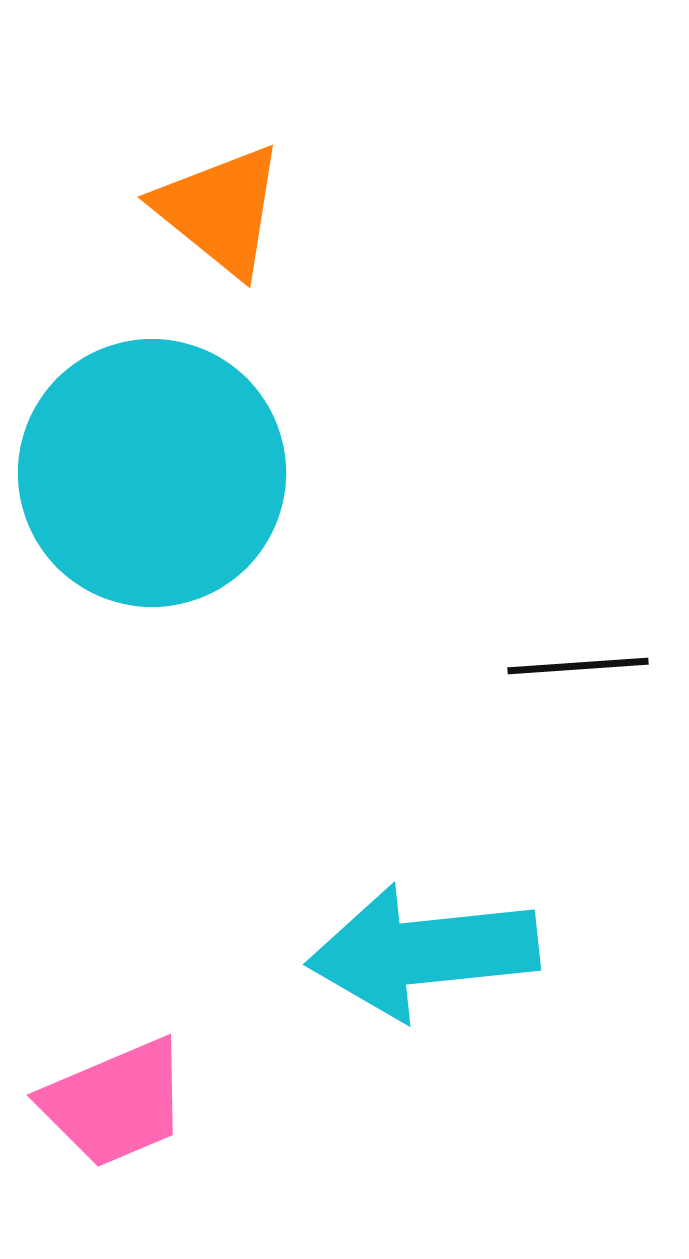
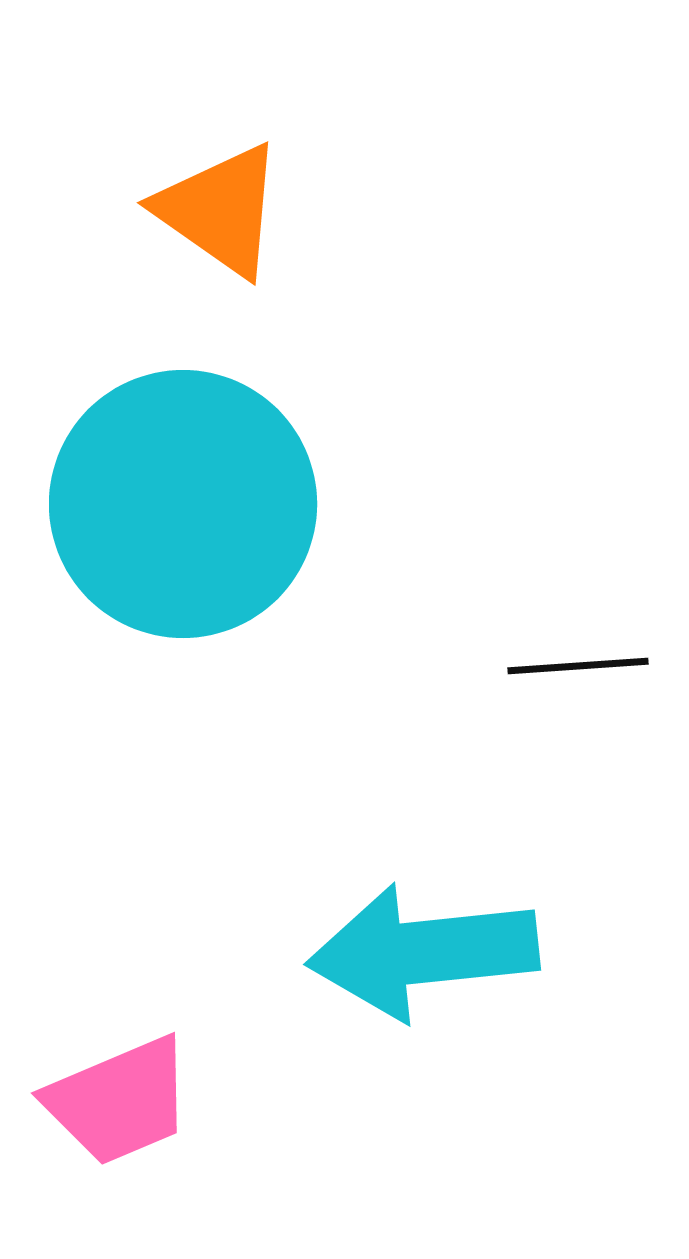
orange triangle: rotated 4 degrees counterclockwise
cyan circle: moved 31 px right, 31 px down
pink trapezoid: moved 4 px right, 2 px up
